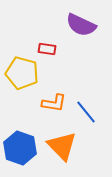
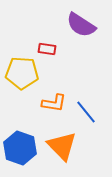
purple semicircle: rotated 8 degrees clockwise
yellow pentagon: rotated 12 degrees counterclockwise
